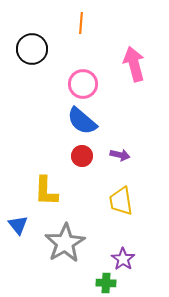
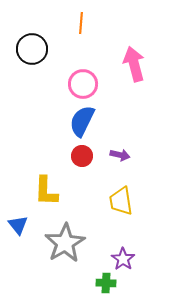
blue semicircle: rotated 76 degrees clockwise
